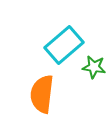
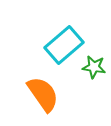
orange semicircle: moved 1 px right; rotated 138 degrees clockwise
